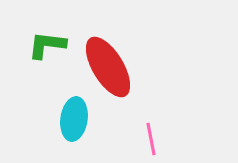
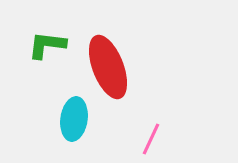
red ellipse: rotated 10 degrees clockwise
pink line: rotated 36 degrees clockwise
